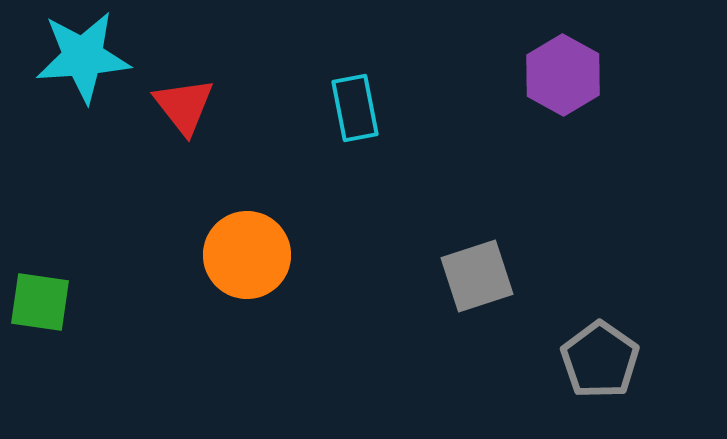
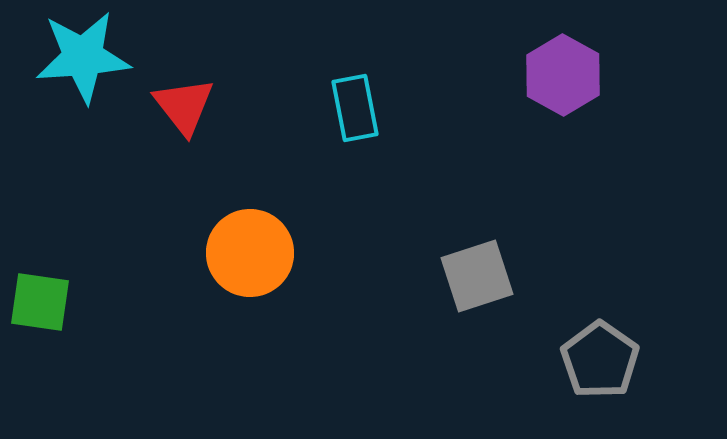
orange circle: moved 3 px right, 2 px up
